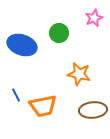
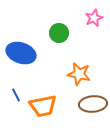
blue ellipse: moved 1 px left, 8 px down
brown ellipse: moved 6 px up
